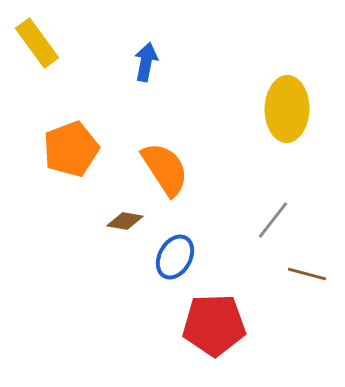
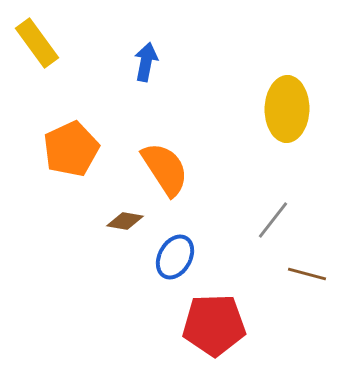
orange pentagon: rotated 4 degrees counterclockwise
